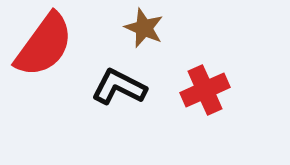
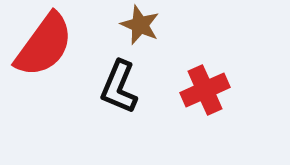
brown star: moved 4 px left, 3 px up
black L-shape: rotated 94 degrees counterclockwise
